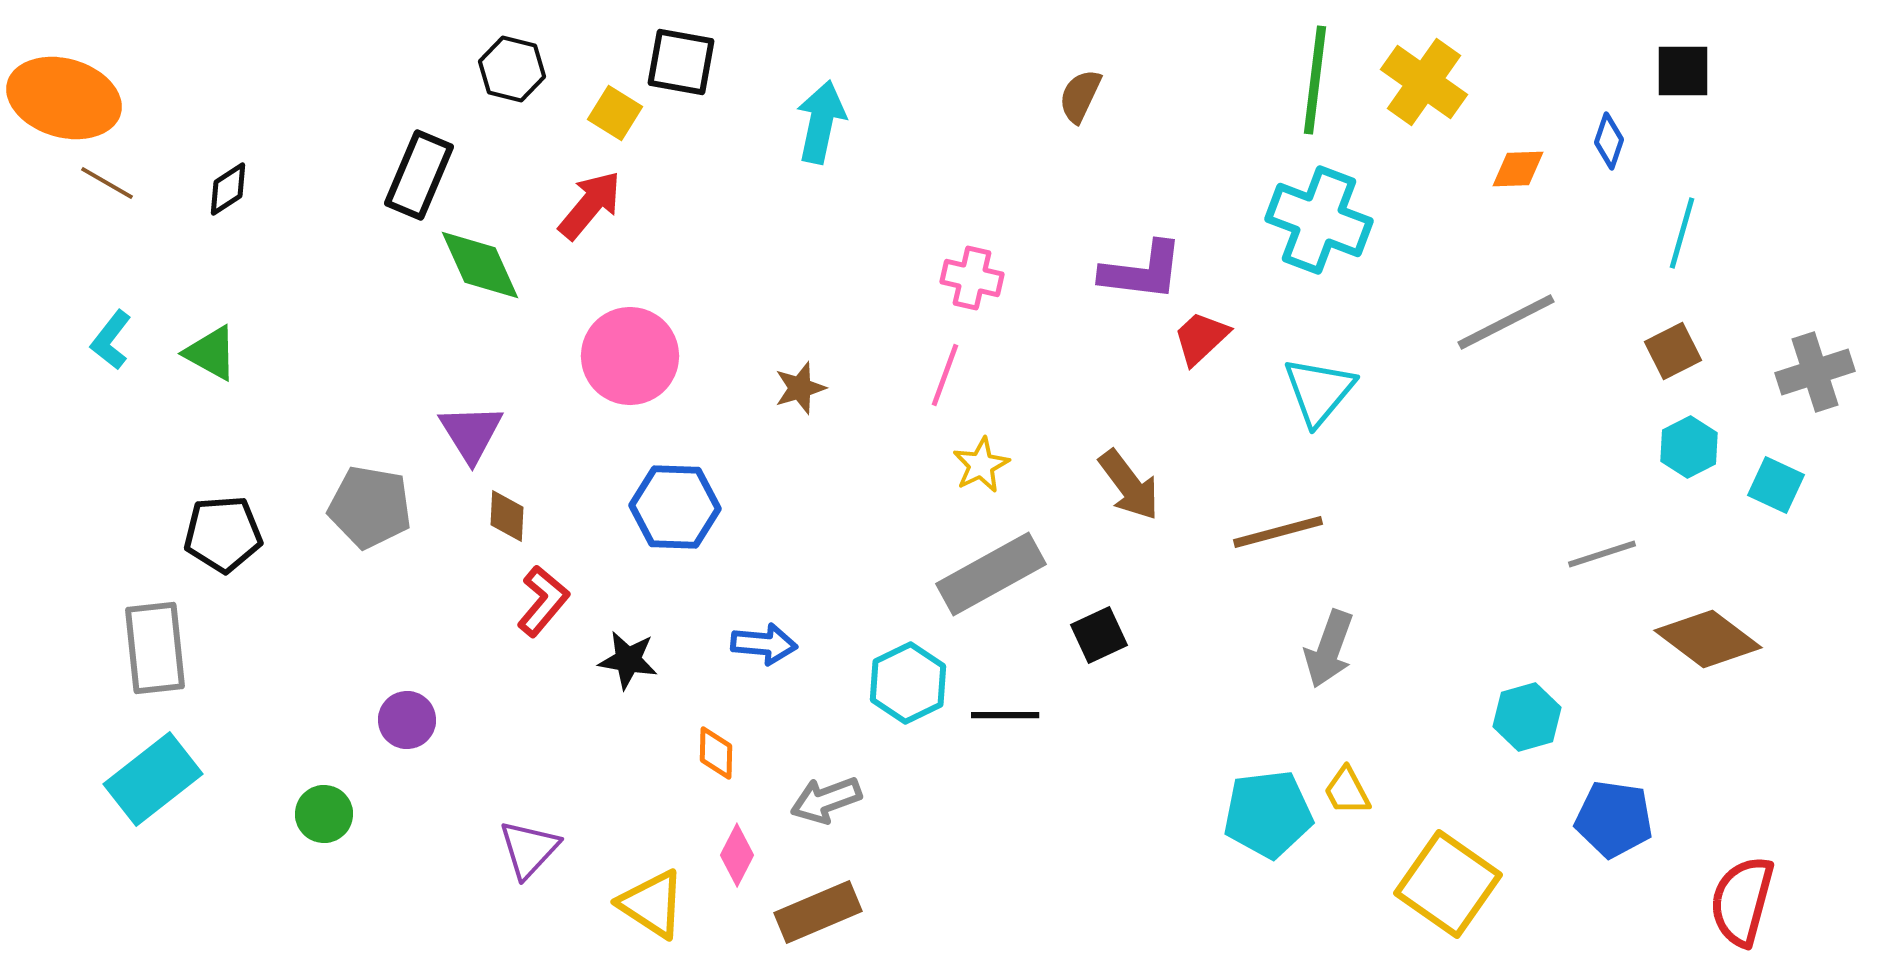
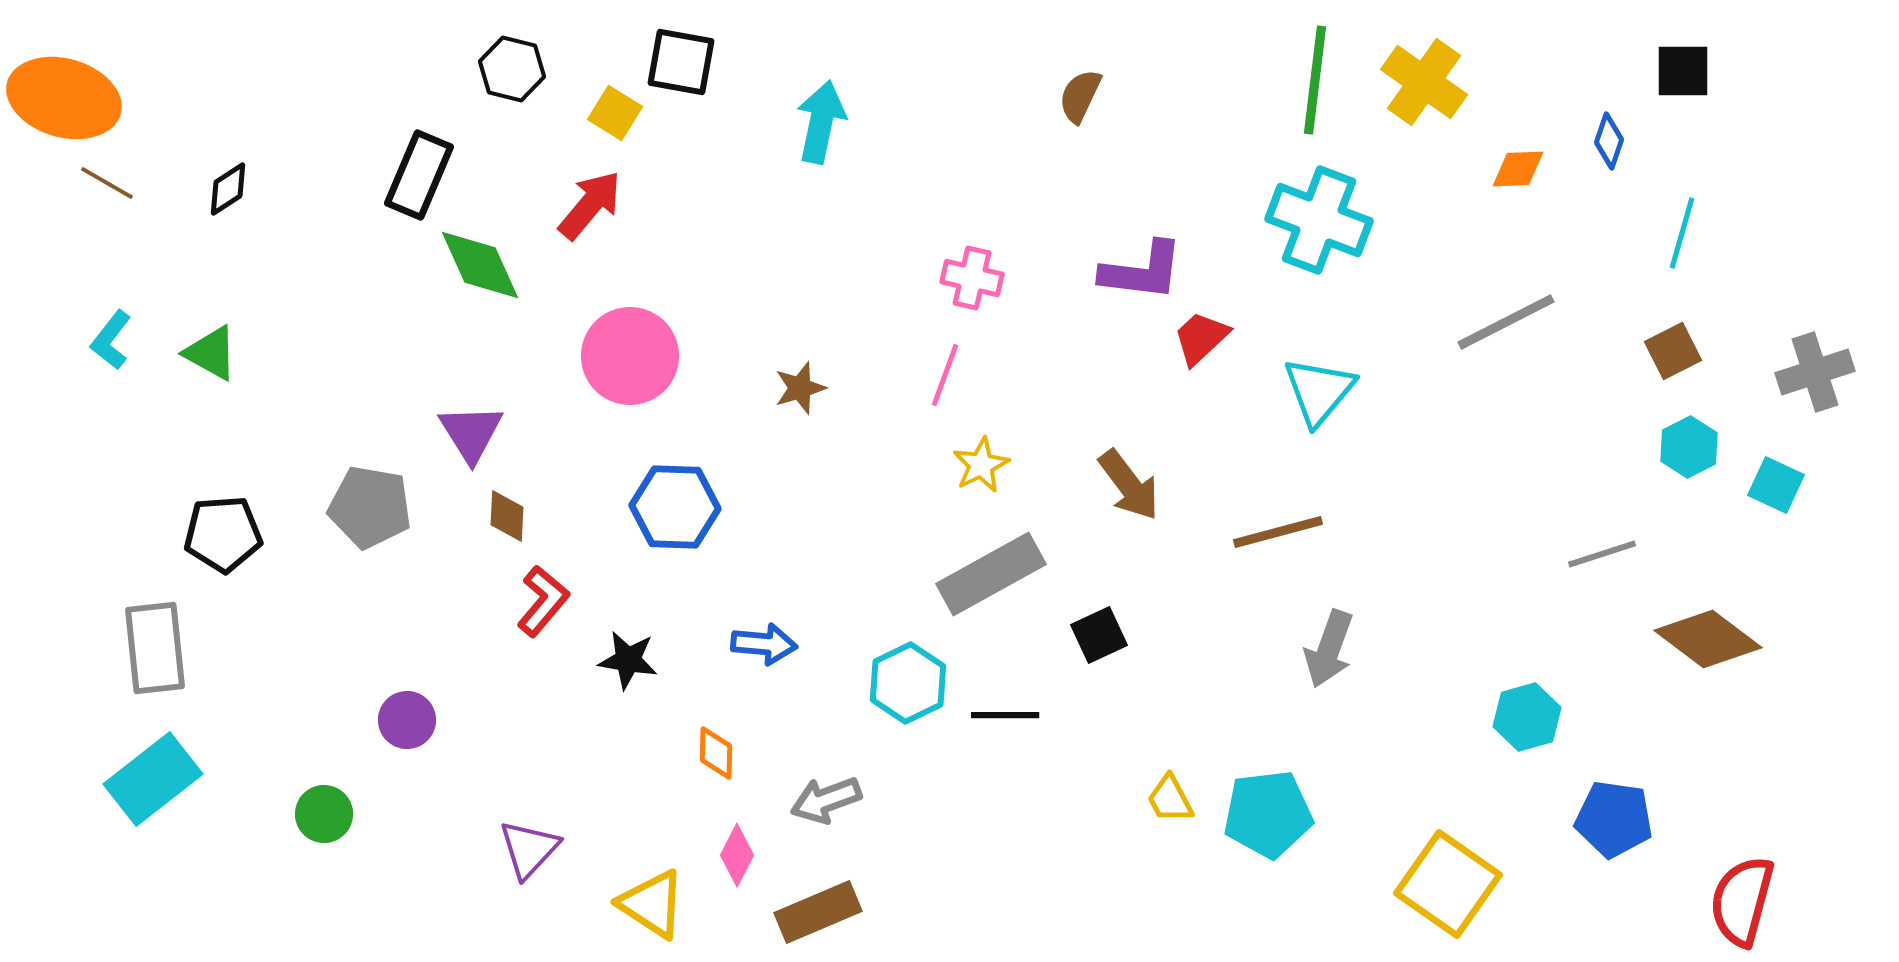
yellow trapezoid at (1347, 791): moved 177 px left, 8 px down
